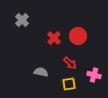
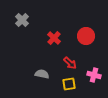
red circle: moved 8 px right
gray semicircle: moved 1 px right, 2 px down
